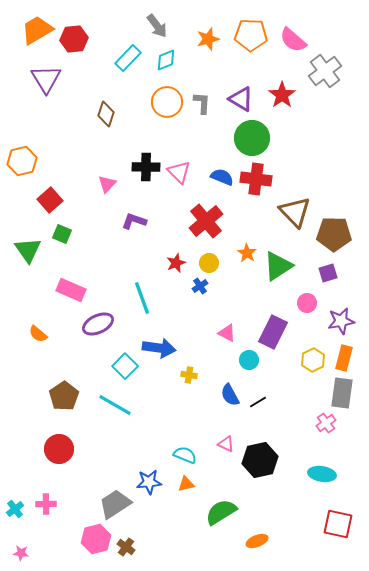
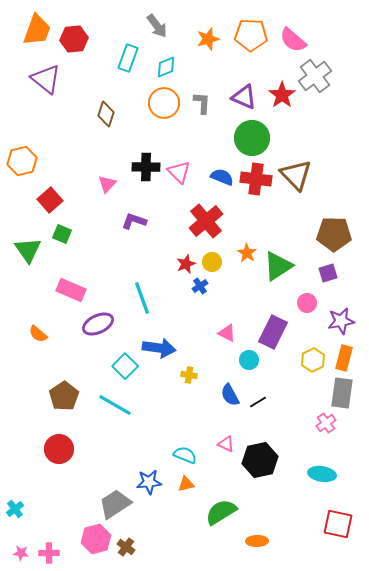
orange trapezoid at (37, 30): rotated 140 degrees clockwise
cyan rectangle at (128, 58): rotated 24 degrees counterclockwise
cyan diamond at (166, 60): moved 7 px down
gray cross at (325, 71): moved 10 px left, 5 px down
purple triangle at (46, 79): rotated 20 degrees counterclockwise
purple triangle at (241, 99): moved 3 px right, 2 px up; rotated 8 degrees counterclockwise
orange circle at (167, 102): moved 3 px left, 1 px down
brown triangle at (295, 212): moved 1 px right, 37 px up
red star at (176, 263): moved 10 px right, 1 px down
yellow circle at (209, 263): moved 3 px right, 1 px up
pink cross at (46, 504): moved 3 px right, 49 px down
orange ellipse at (257, 541): rotated 20 degrees clockwise
